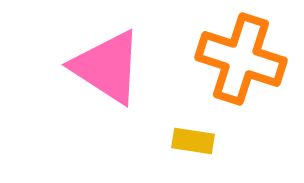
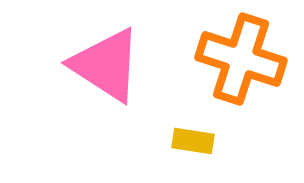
pink triangle: moved 1 px left, 2 px up
